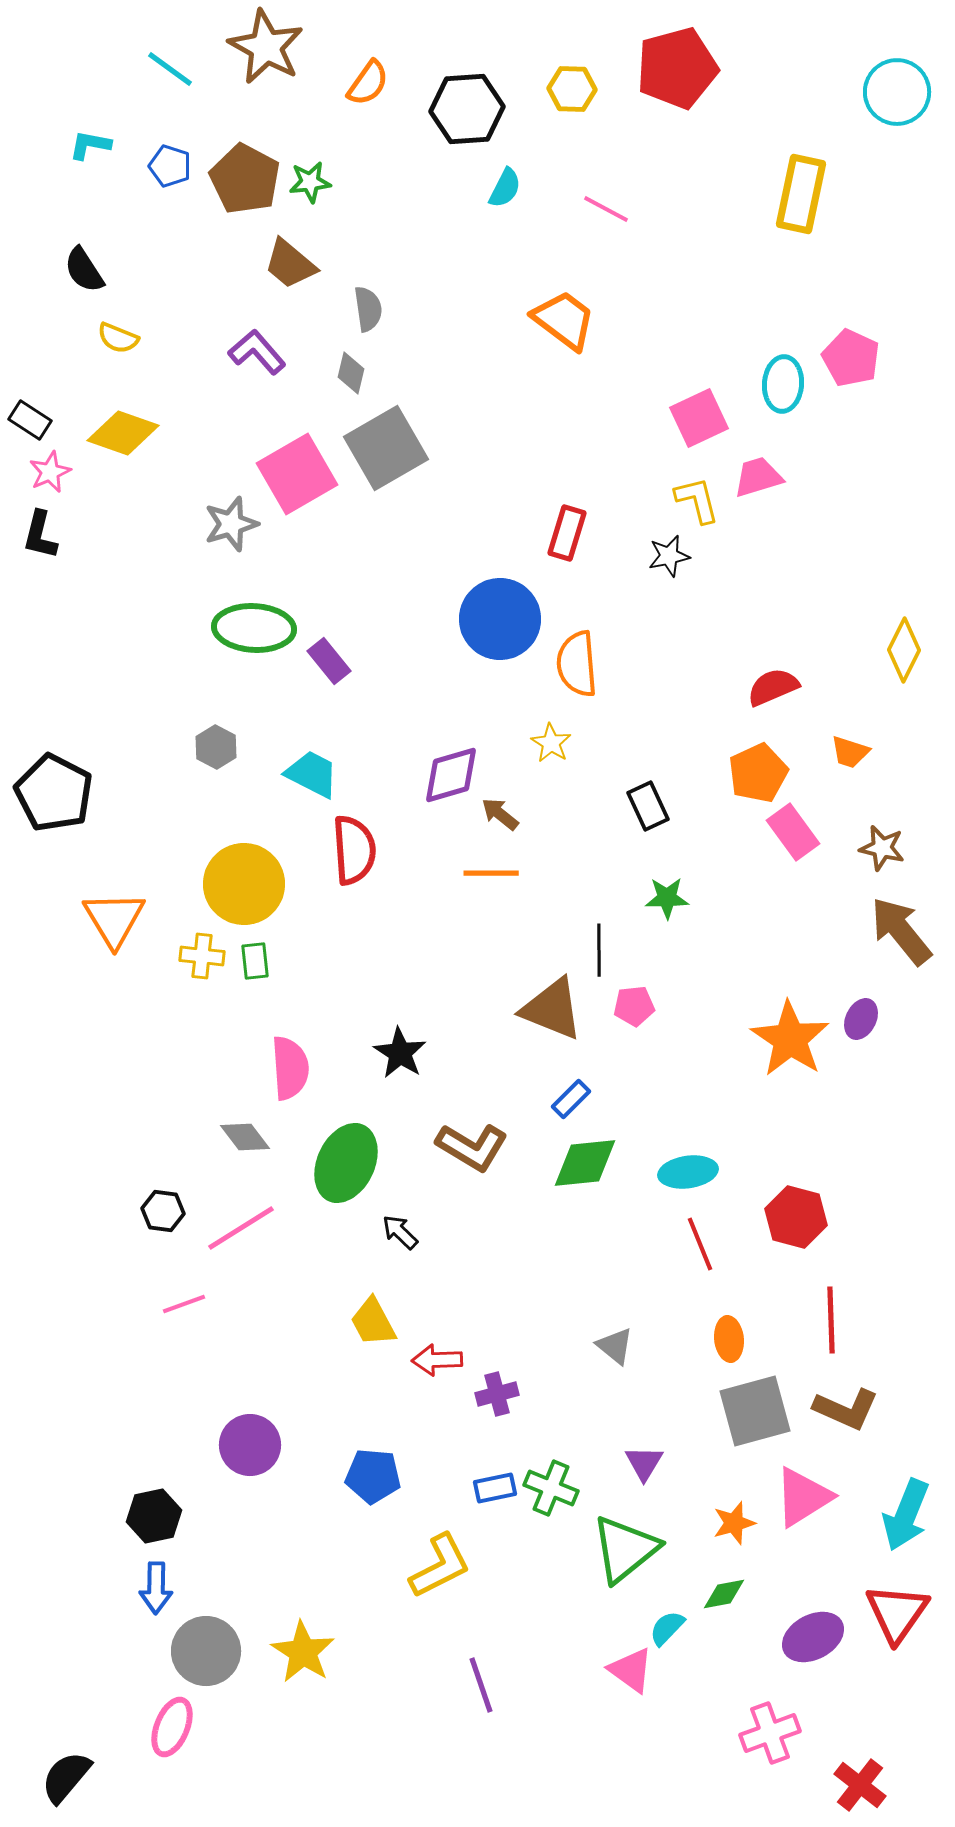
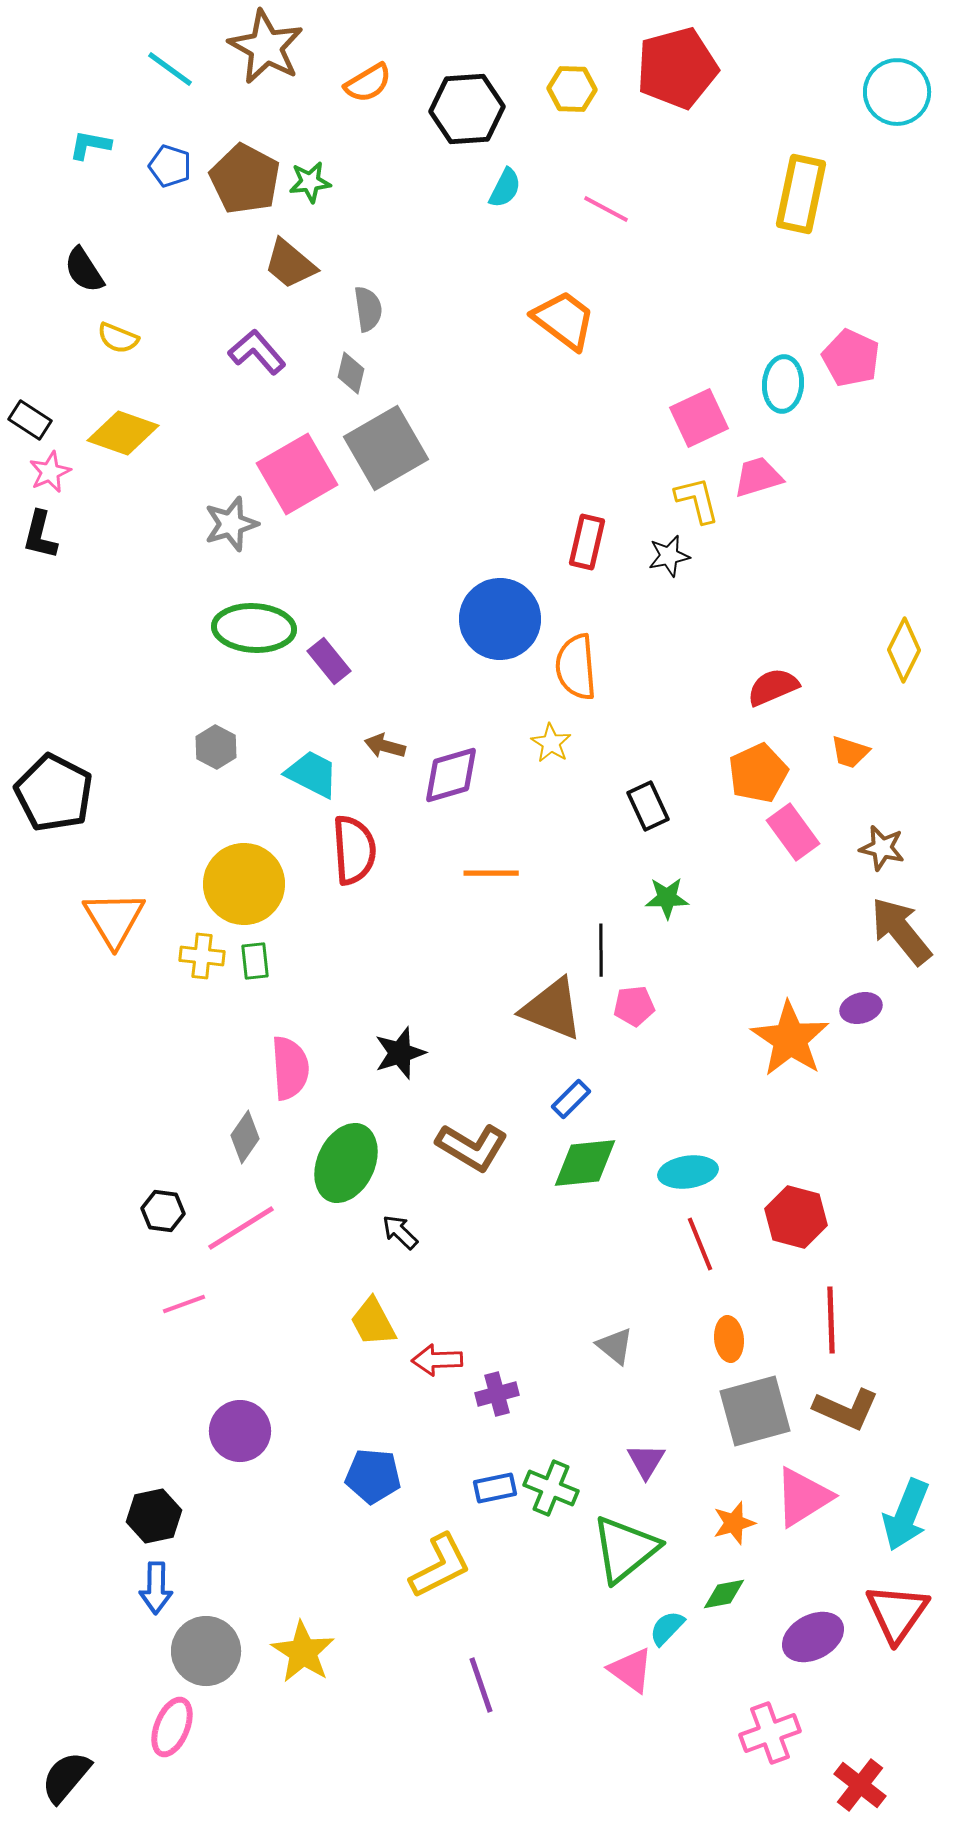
orange semicircle at (368, 83): rotated 24 degrees clockwise
red rectangle at (567, 533): moved 20 px right, 9 px down; rotated 4 degrees counterclockwise
orange semicircle at (577, 664): moved 1 px left, 3 px down
brown arrow at (500, 814): moved 115 px left, 68 px up; rotated 24 degrees counterclockwise
black line at (599, 950): moved 2 px right
purple ellipse at (861, 1019): moved 11 px up; rotated 48 degrees clockwise
black star at (400, 1053): rotated 22 degrees clockwise
gray diamond at (245, 1137): rotated 72 degrees clockwise
purple circle at (250, 1445): moved 10 px left, 14 px up
purple triangle at (644, 1463): moved 2 px right, 2 px up
